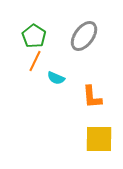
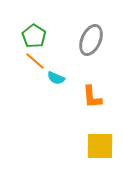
gray ellipse: moved 7 px right, 4 px down; rotated 12 degrees counterclockwise
orange line: rotated 75 degrees counterclockwise
yellow square: moved 1 px right, 7 px down
